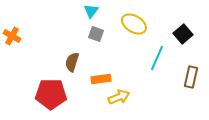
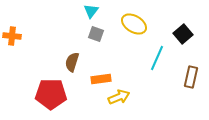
orange cross: rotated 24 degrees counterclockwise
